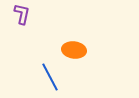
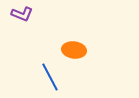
purple L-shape: rotated 100 degrees clockwise
